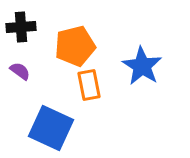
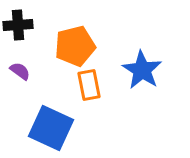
black cross: moved 3 px left, 2 px up
blue star: moved 4 px down
